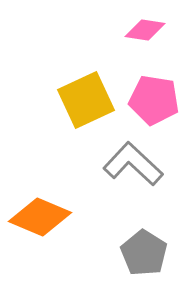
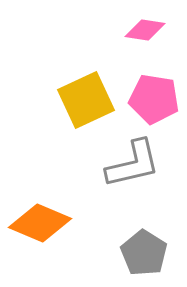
pink pentagon: moved 1 px up
gray L-shape: rotated 124 degrees clockwise
orange diamond: moved 6 px down
